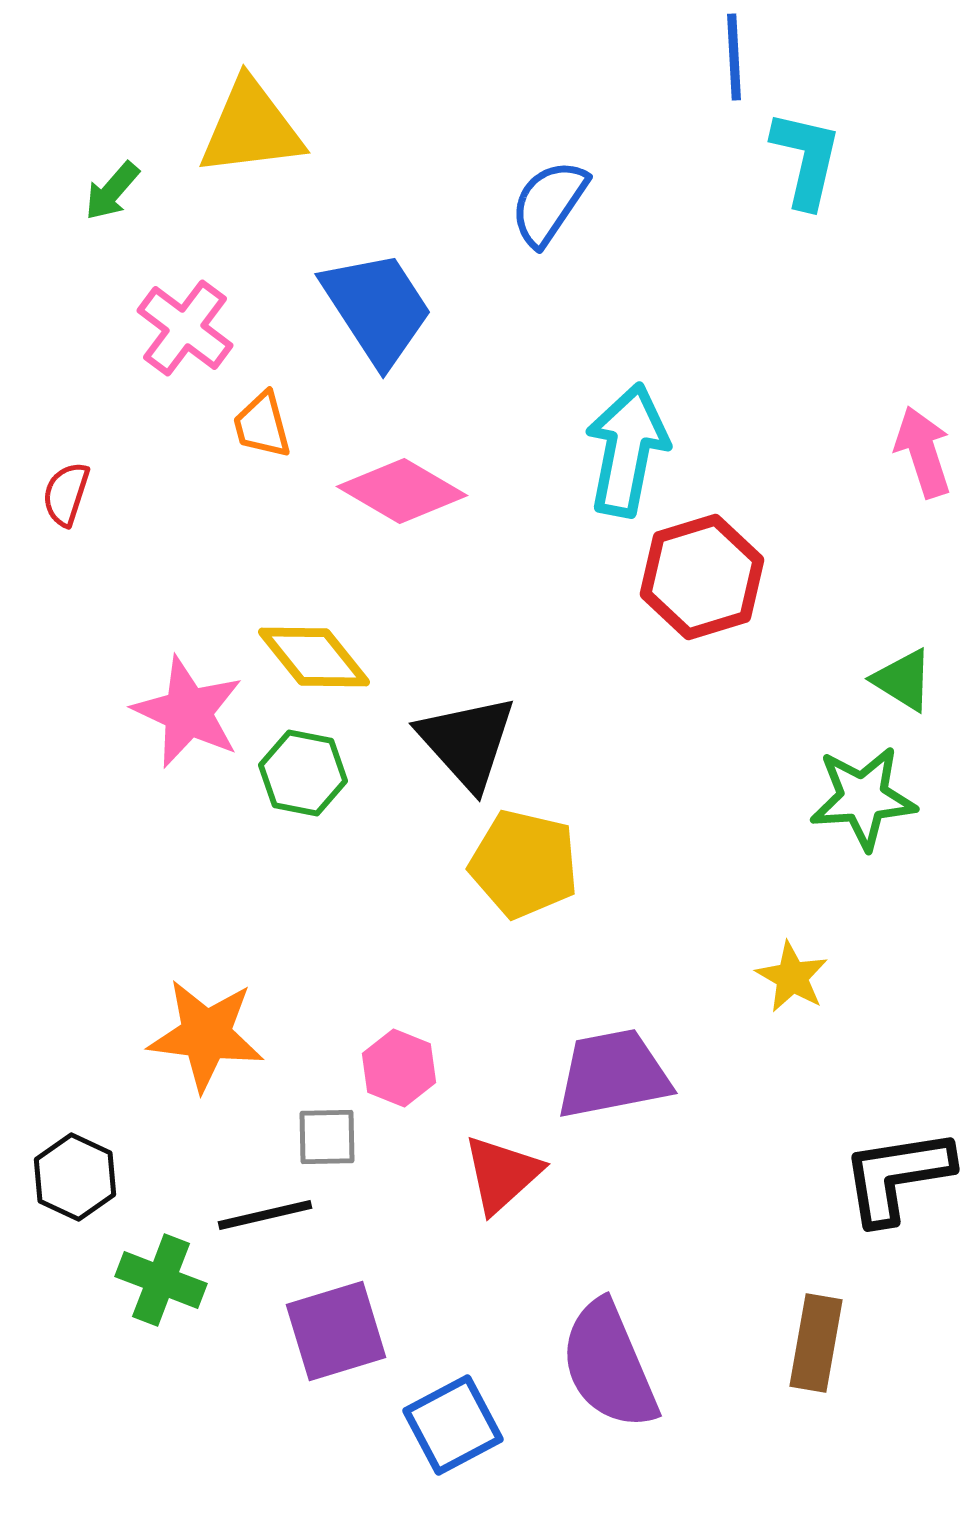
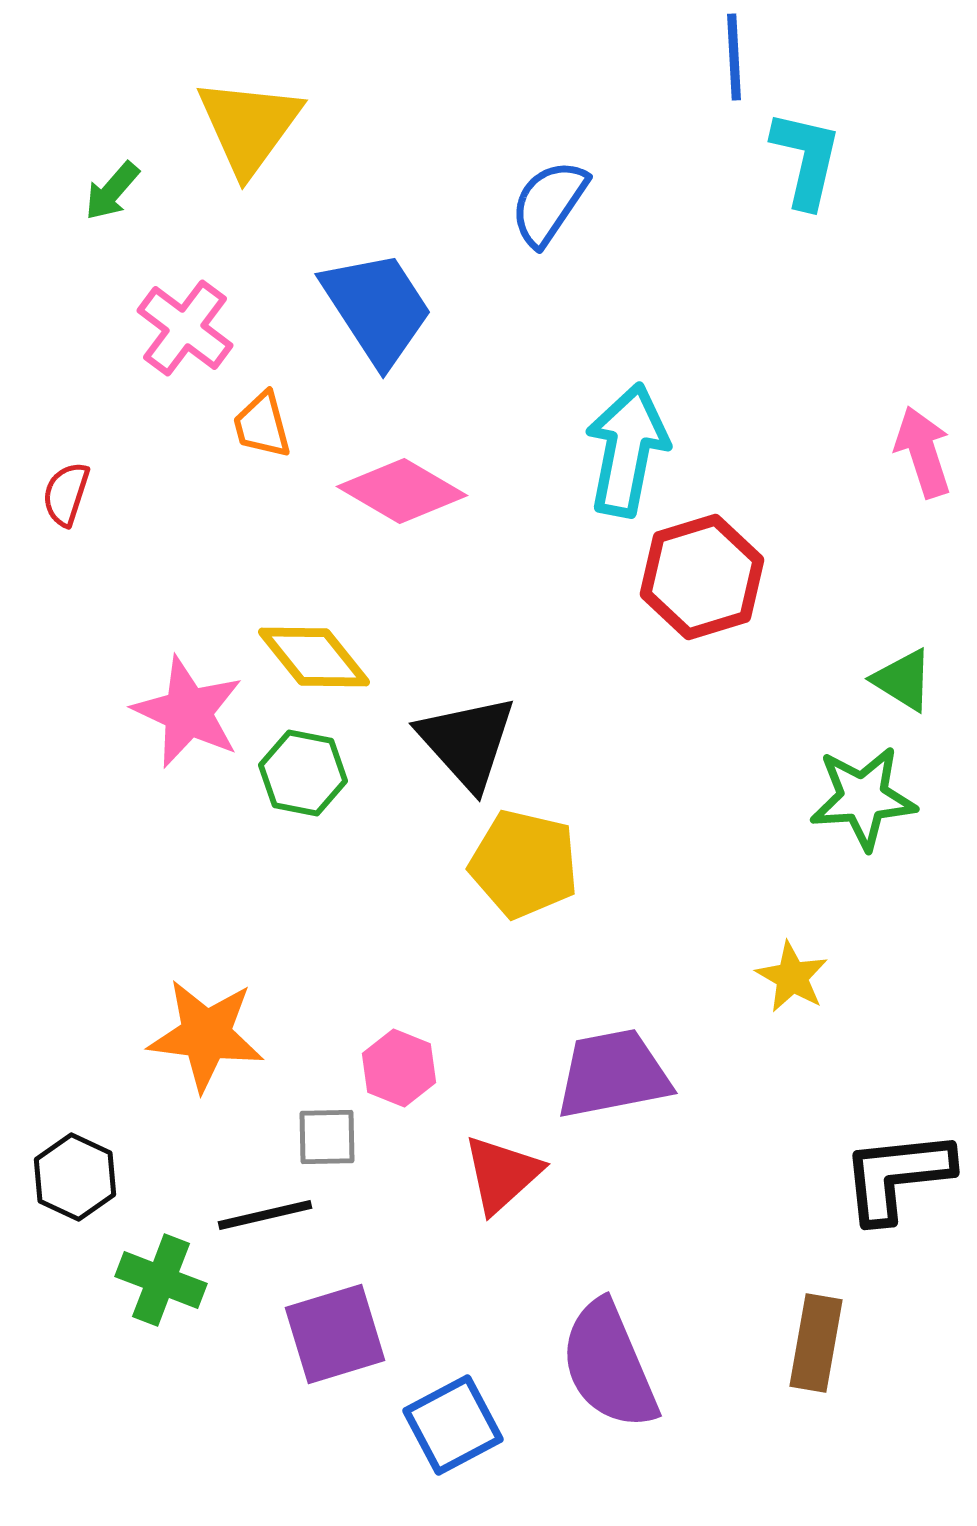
yellow triangle: moved 2 px left, 2 px up; rotated 47 degrees counterclockwise
black L-shape: rotated 3 degrees clockwise
purple square: moved 1 px left, 3 px down
